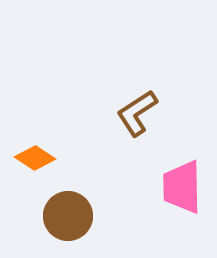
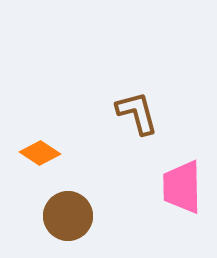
brown L-shape: rotated 108 degrees clockwise
orange diamond: moved 5 px right, 5 px up
